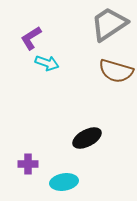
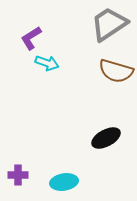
black ellipse: moved 19 px right
purple cross: moved 10 px left, 11 px down
